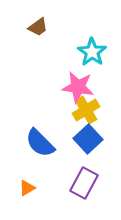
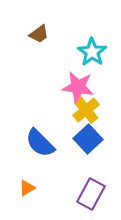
brown trapezoid: moved 1 px right, 7 px down
yellow cross: rotated 8 degrees counterclockwise
purple rectangle: moved 7 px right, 11 px down
